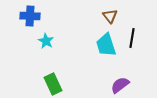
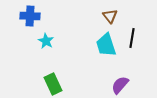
purple semicircle: rotated 12 degrees counterclockwise
